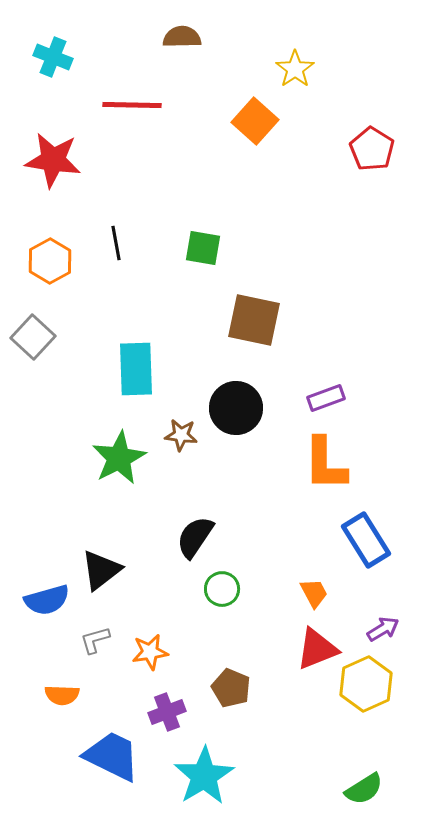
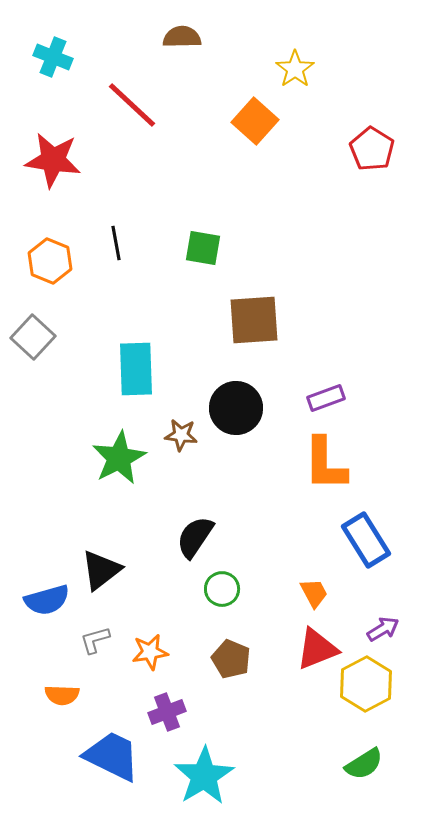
red line: rotated 42 degrees clockwise
orange hexagon: rotated 9 degrees counterclockwise
brown square: rotated 16 degrees counterclockwise
yellow hexagon: rotated 4 degrees counterclockwise
brown pentagon: moved 29 px up
green semicircle: moved 25 px up
